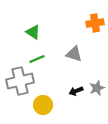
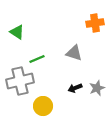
green triangle: moved 16 px left
gray triangle: moved 1 px up
black arrow: moved 1 px left, 3 px up
yellow circle: moved 1 px down
